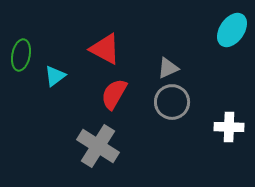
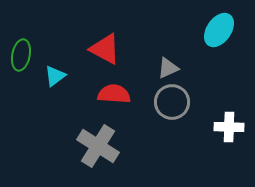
cyan ellipse: moved 13 px left
red semicircle: rotated 64 degrees clockwise
